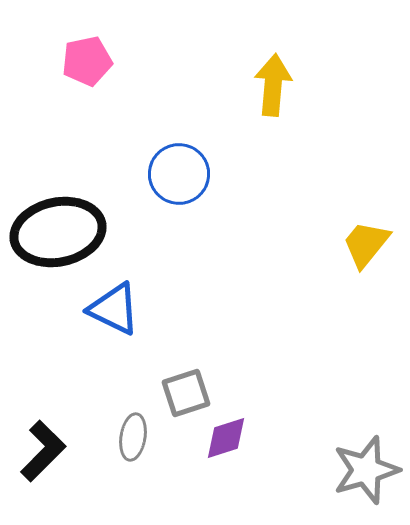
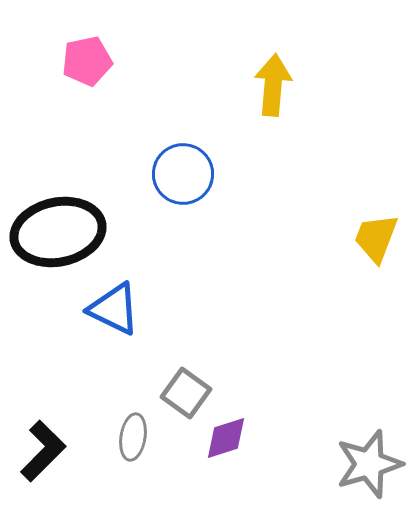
blue circle: moved 4 px right
yellow trapezoid: moved 10 px right, 6 px up; rotated 18 degrees counterclockwise
gray square: rotated 36 degrees counterclockwise
gray star: moved 3 px right, 6 px up
